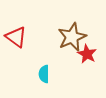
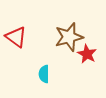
brown star: moved 3 px left; rotated 8 degrees clockwise
